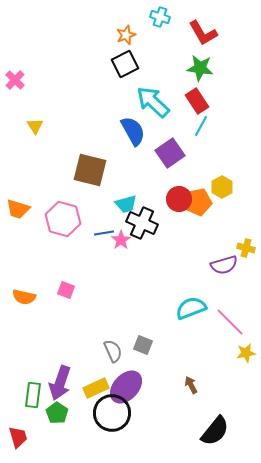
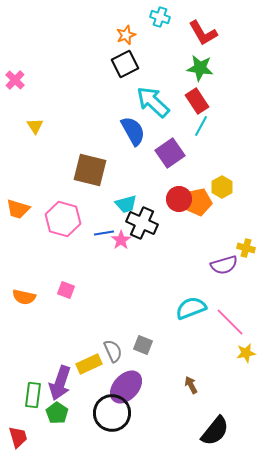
yellow rectangle: moved 7 px left, 24 px up
